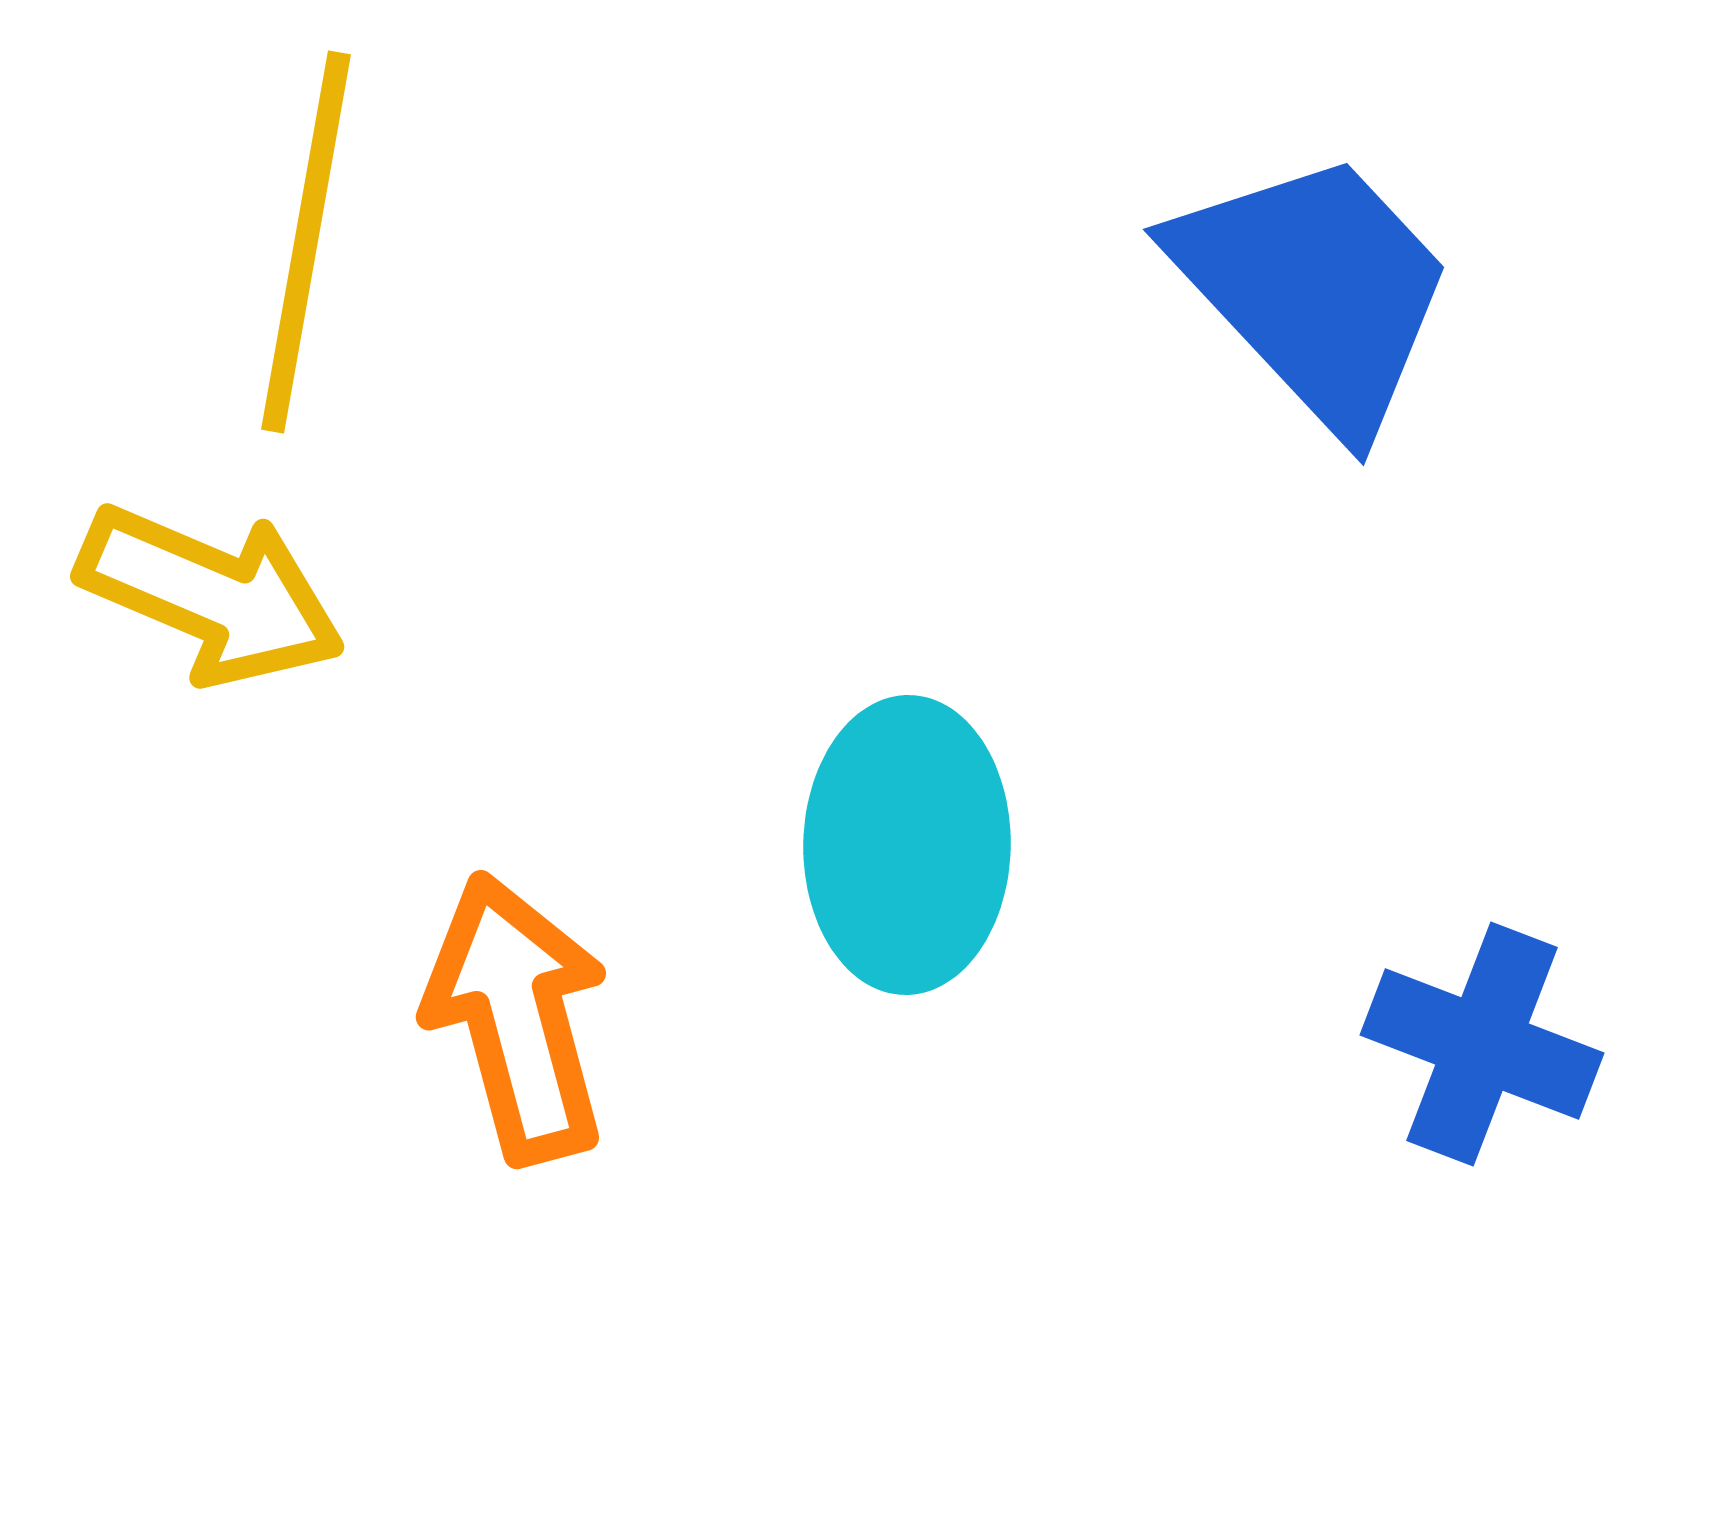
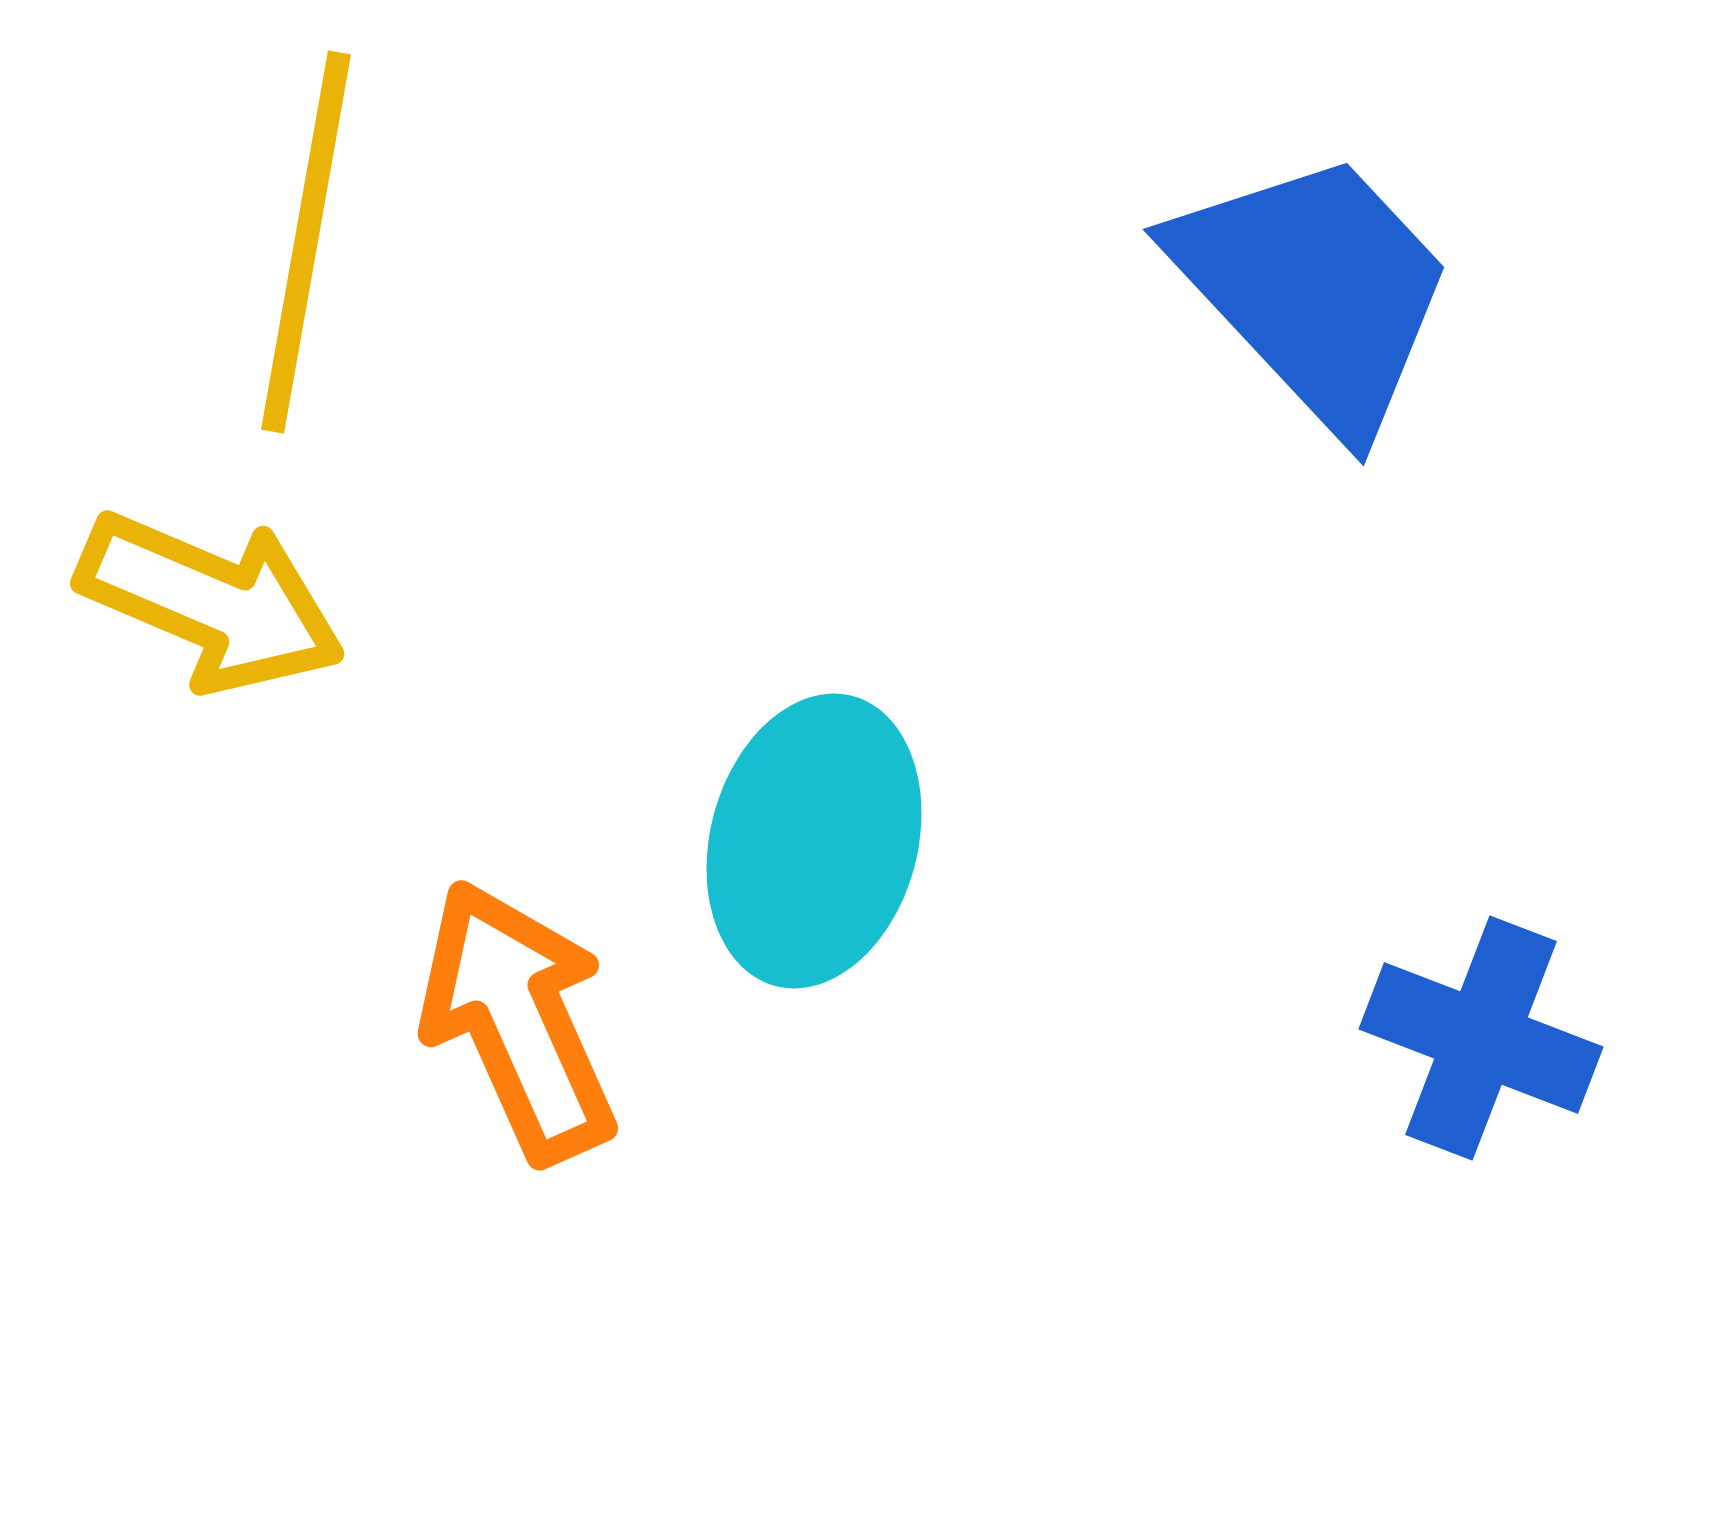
yellow arrow: moved 7 px down
cyan ellipse: moved 93 px left, 4 px up; rotated 14 degrees clockwise
orange arrow: moved 1 px right, 3 px down; rotated 9 degrees counterclockwise
blue cross: moved 1 px left, 6 px up
